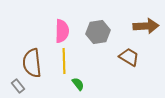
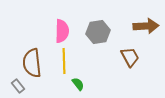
brown trapezoid: moved 1 px right; rotated 30 degrees clockwise
